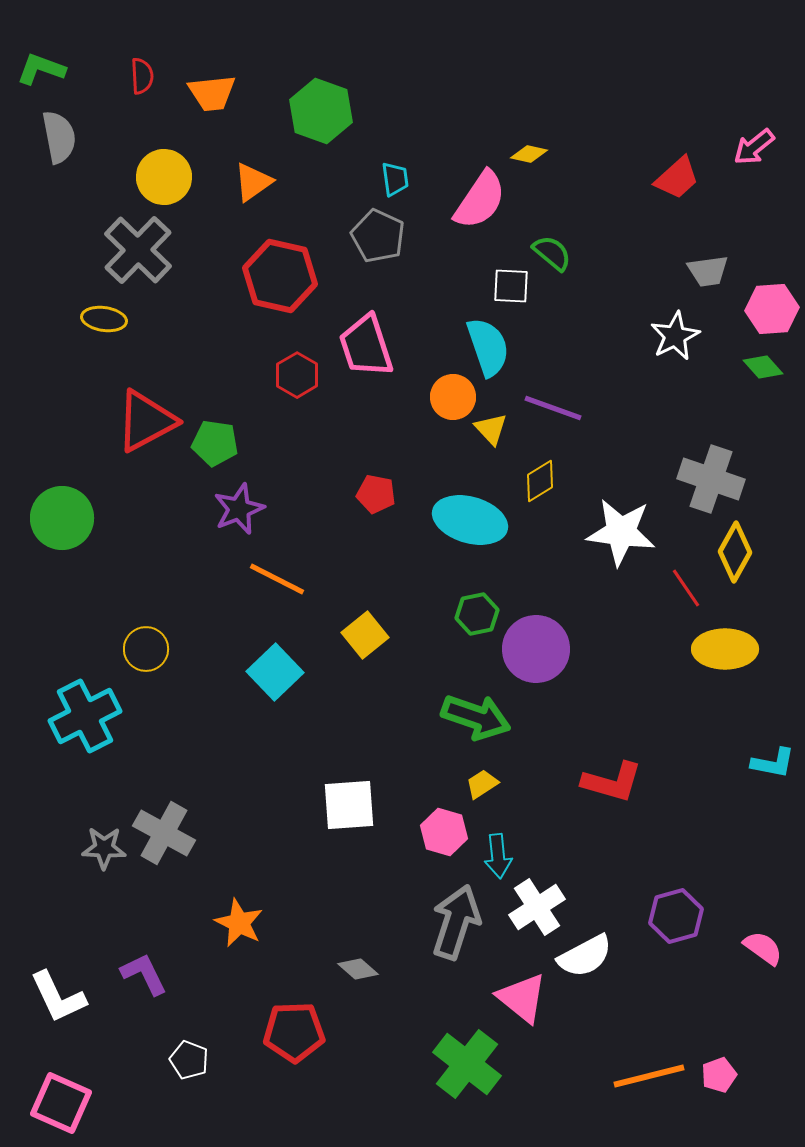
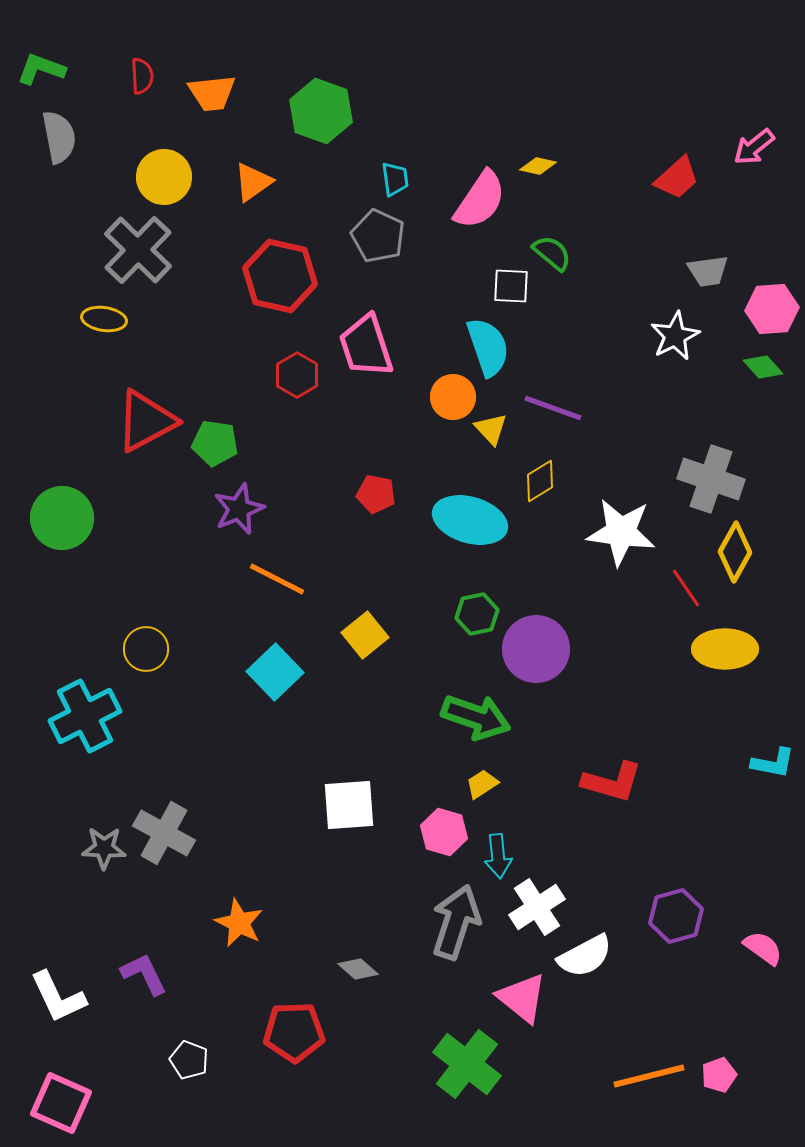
yellow diamond at (529, 154): moved 9 px right, 12 px down
